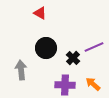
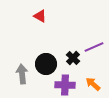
red triangle: moved 3 px down
black circle: moved 16 px down
gray arrow: moved 1 px right, 4 px down
